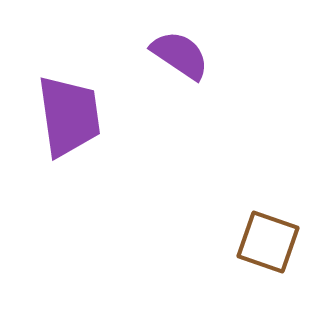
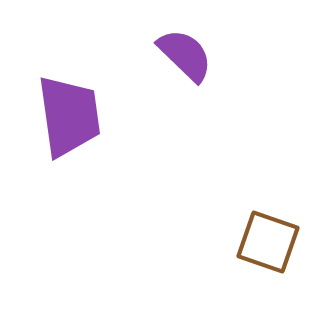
purple semicircle: moved 5 px right; rotated 10 degrees clockwise
